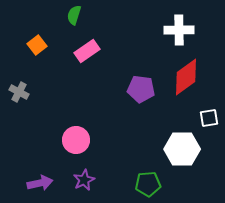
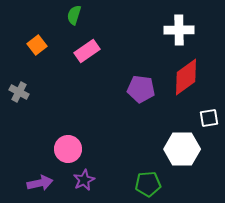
pink circle: moved 8 px left, 9 px down
